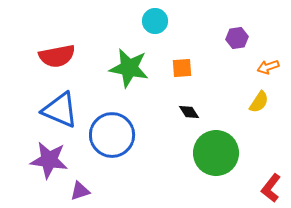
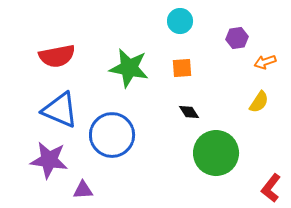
cyan circle: moved 25 px right
orange arrow: moved 3 px left, 5 px up
purple triangle: moved 3 px right, 1 px up; rotated 15 degrees clockwise
